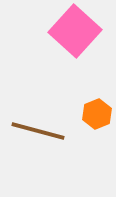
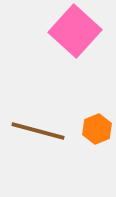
orange hexagon: moved 15 px down
